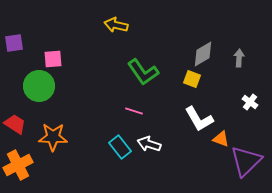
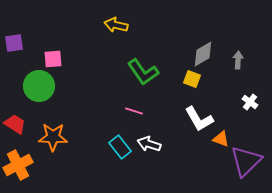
gray arrow: moved 1 px left, 2 px down
